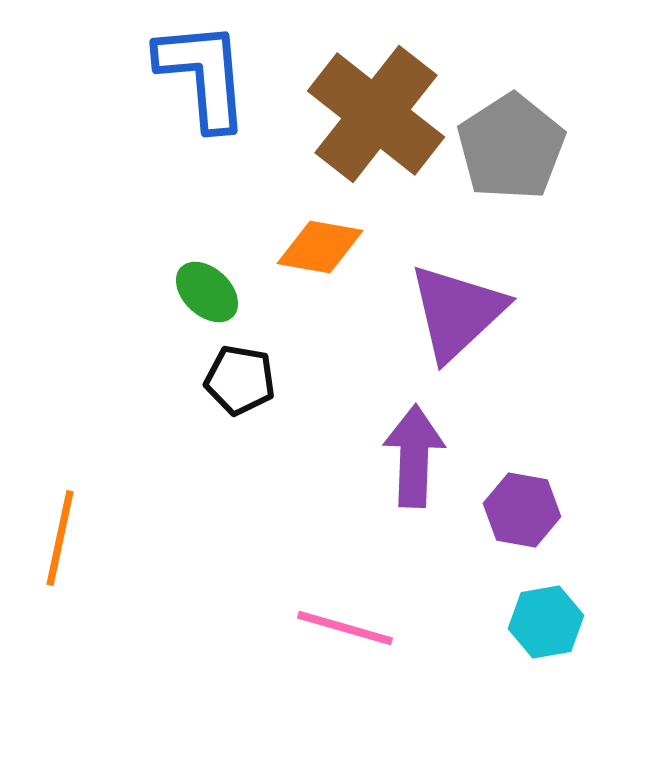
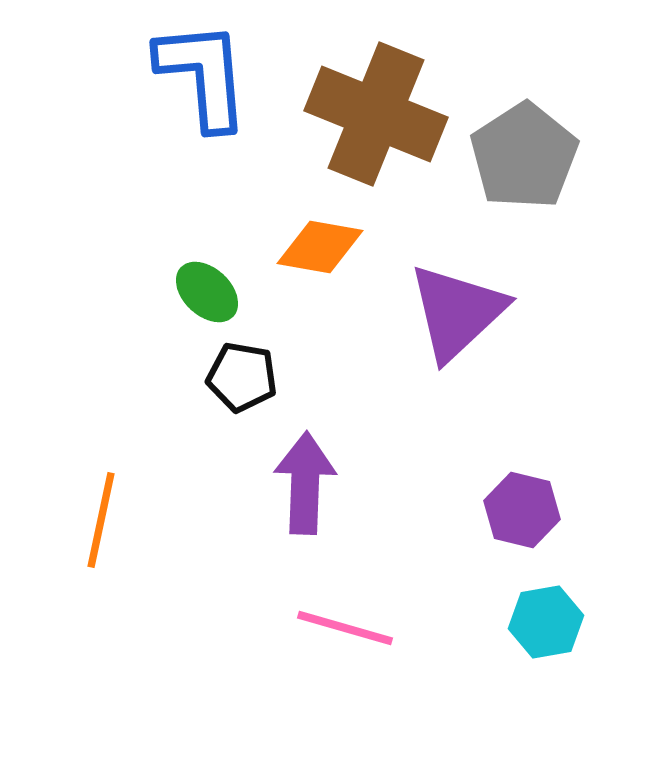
brown cross: rotated 16 degrees counterclockwise
gray pentagon: moved 13 px right, 9 px down
black pentagon: moved 2 px right, 3 px up
purple arrow: moved 109 px left, 27 px down
purple hexagon: rotated 4 degrees clockwise
orange line: moved 41 px right, 18 px up
